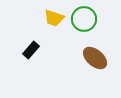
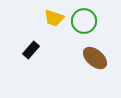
green circle: moved 2 px down
